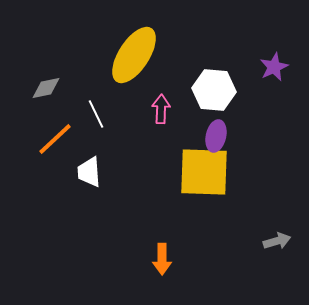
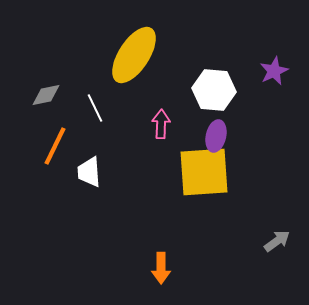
purple star: moved 4 px down
gray diamond: moved 7 px down
pink arrow: moved 15 px down
white line: moved 1 px left, 6 px up
orange line: moved 7 px down; rotated 21 degrees counterclockwise
yellow square: rotated 6 degrees counterclockwise
gray arrow: rotated 20 degrees counterclockwise
orange arrow: moved 1 px left, 9 px down
